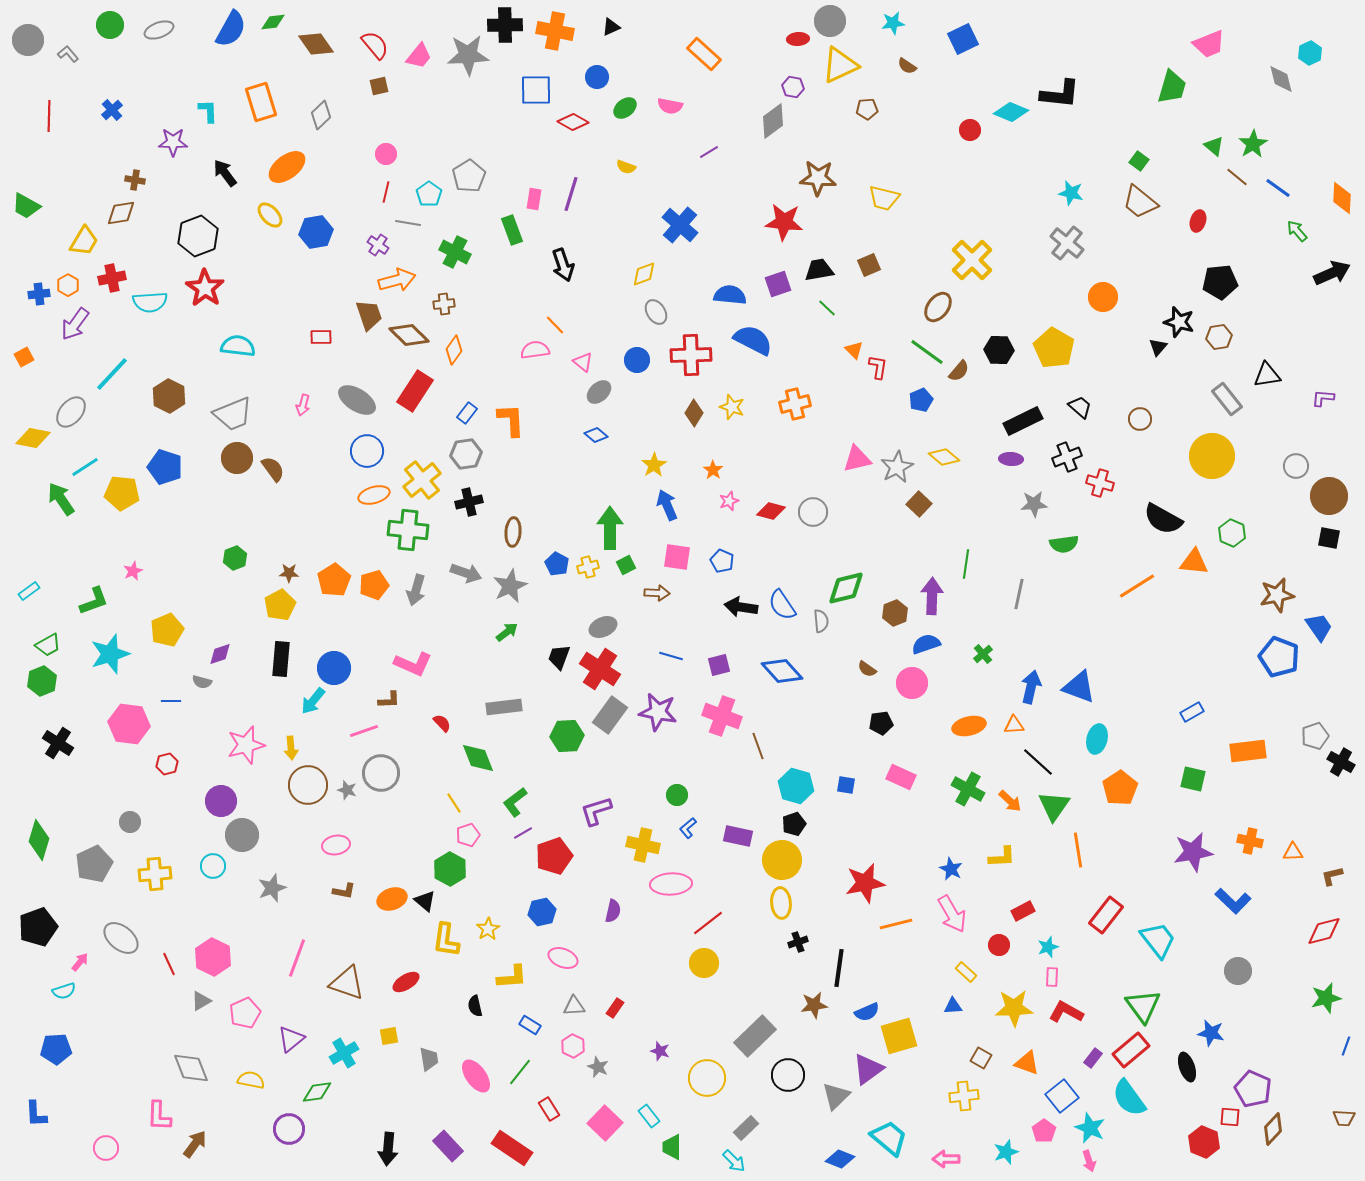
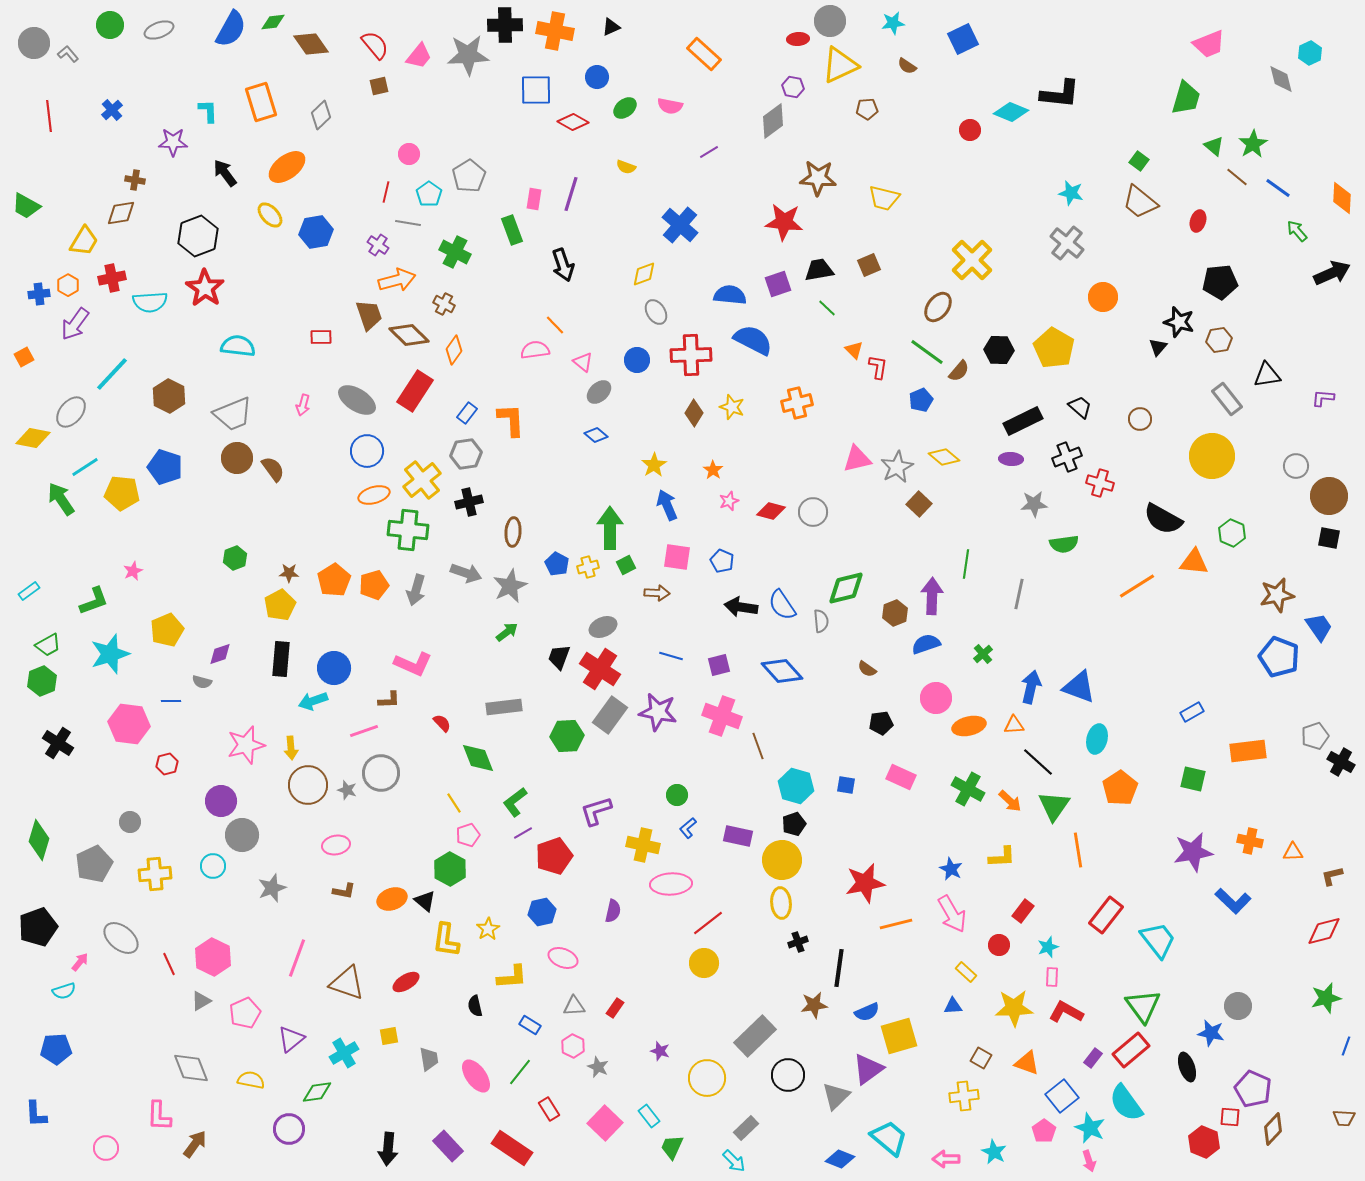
gray circle at (28, 40): moved 6 px right, 3 px down
brown diamond at (316, 44): moved 5 px left
green trapezoid at (1172, 87): moved 14 px right, 11 px down
red line at (49, 116): rotated 8 degrees counterclockwise
pink circle at (386, 154): moved 23 px right
brown cross at (444, 304): rotated 35 degrees clockwise
brown hexagon at (1219, 337): moved 3 px down
orange cross at (795, 404): moved 2 px right, 1 px up
pink circle at (912, 683): moved 24 px right, 15 px down
cyan arrow at (313, 701): rotated 32 degrees clockwise
red rectangle at (1023, 911): rotated 25 degrees counterclockwise
gray circle at (1238, 971): moved 35 px down
cyan semicircle at (1129, 1098): moved 3 px left, 5 px down
green trapezoid at (672, 1147): rotated 24 degrees clockwise
cyan star at (1006, 1152): moved 12 px left; rotated 25 degrees counterclockwise
